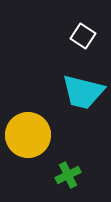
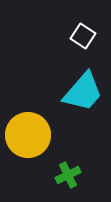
cyan trapezoid: rotated 63 degrees counterclockwise
